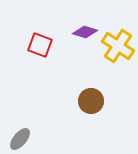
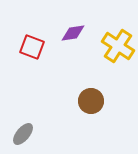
purple diamond: moved 12 px left, 1 px down; rotated 25 degrees counterclockwise
red square: moved 8 px left, 2 px down
gray ellipse: moved 3 px right, 5 px up
